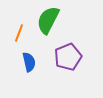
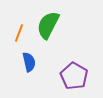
green semicircle: moved 5 px down
purple pentagon: moved 6 px right, 19 px down; rotated 20 degrees counterclockwise
